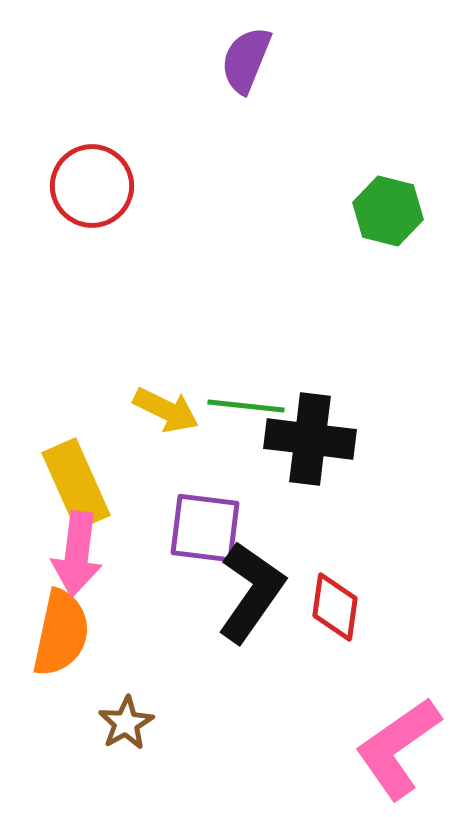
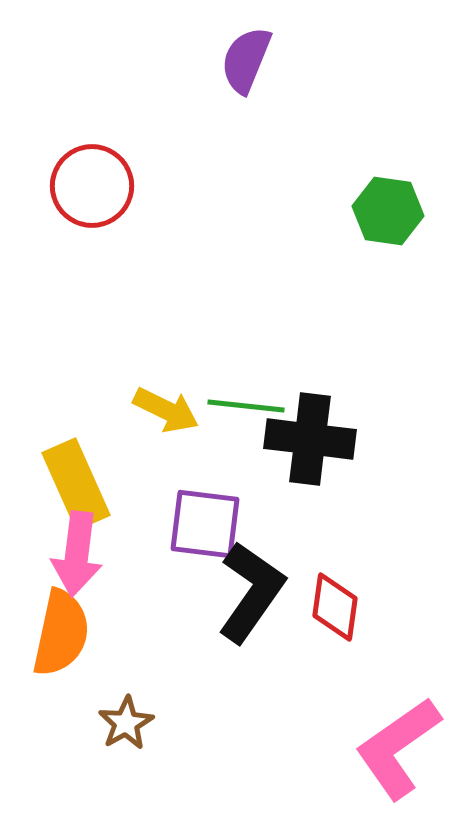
green hexagon: rotated 6 degrees counterclockwise
purple square: moved 4 px up
